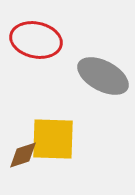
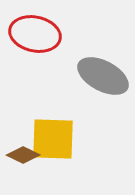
red ellipse: moved 1 px left, 6 px up
brown diamond: rotated 44 degrees clockwise
